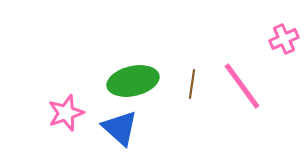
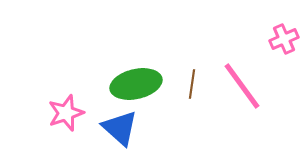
green ellipse: moved 3 px right, 3 px down
